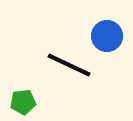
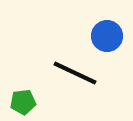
black line: moved 6 px right, 8 px down
